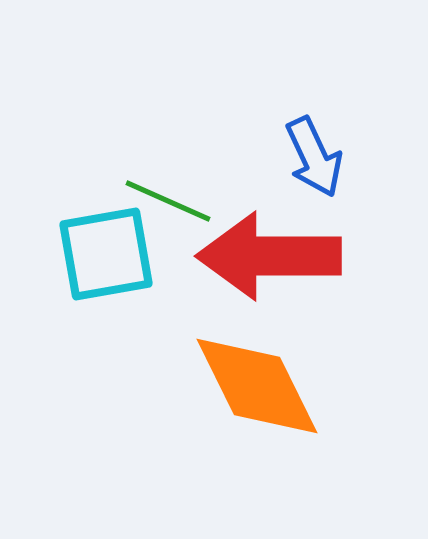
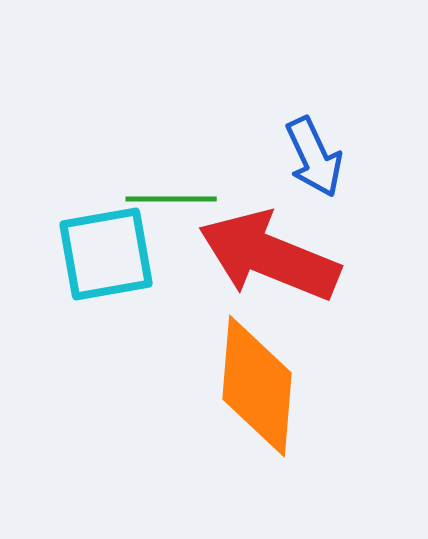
green line: moved 3 px right, 2 px up; rotated 24 degrees counterclockwise
red arrow: rotated 22 degrees clockwise
orange diamond: rotated 31 degrees clockwise
